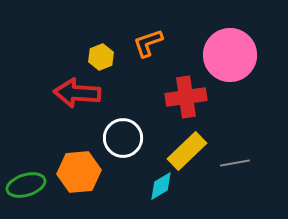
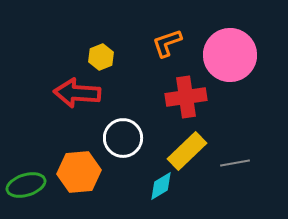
orange L-shape: moved 19 px right
